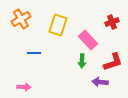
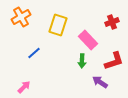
orange cross: moved 2 px up
blue line: rotated 40 degrees counterclockwise
red L-shape: moved 1 px right, 1 px up
purple arrow: rotated 28 degrees clockwise
pink arrow: rotated 48 degrees counterclockwise
